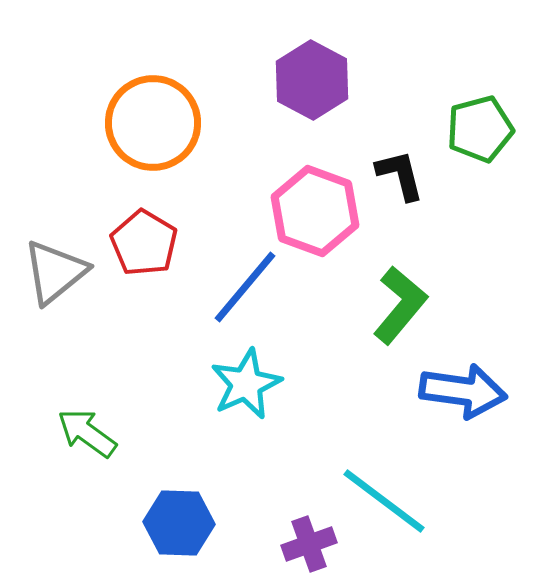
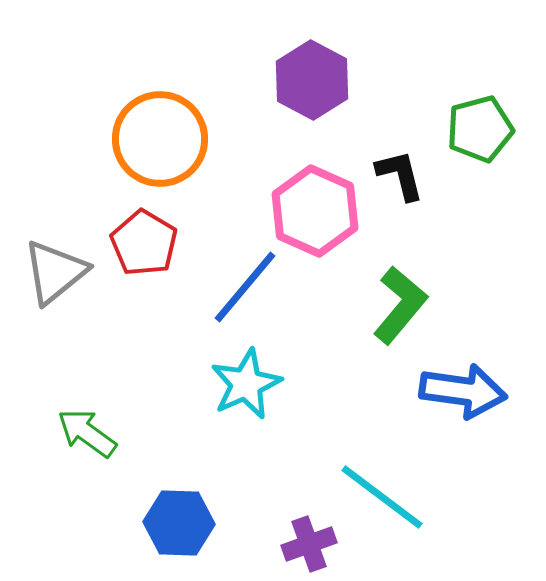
orange circle: moved 7 px right, 16 px down
pink hexagon: rotated 4 degrees clockwise
cyan line: moved 2 px left, 4 px up
